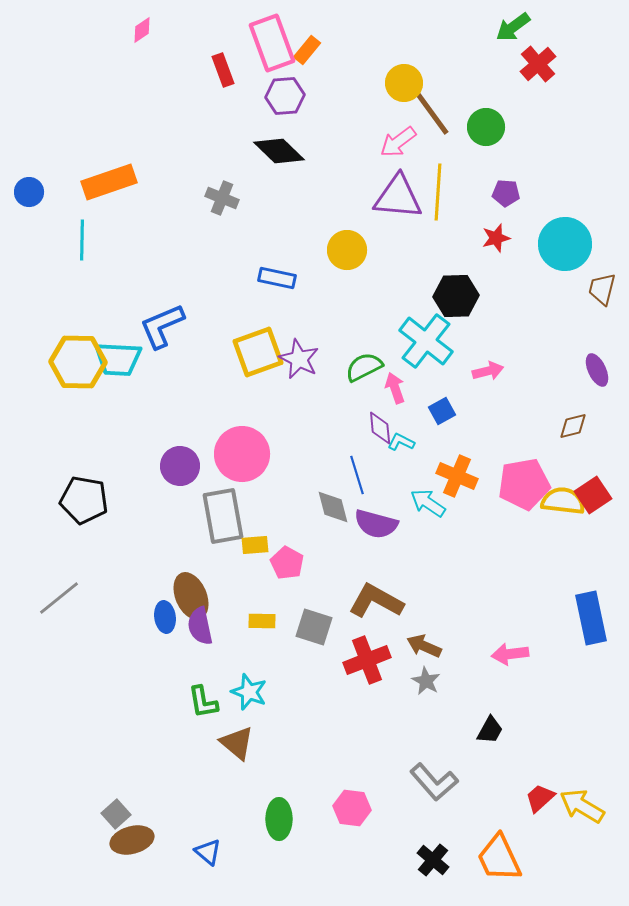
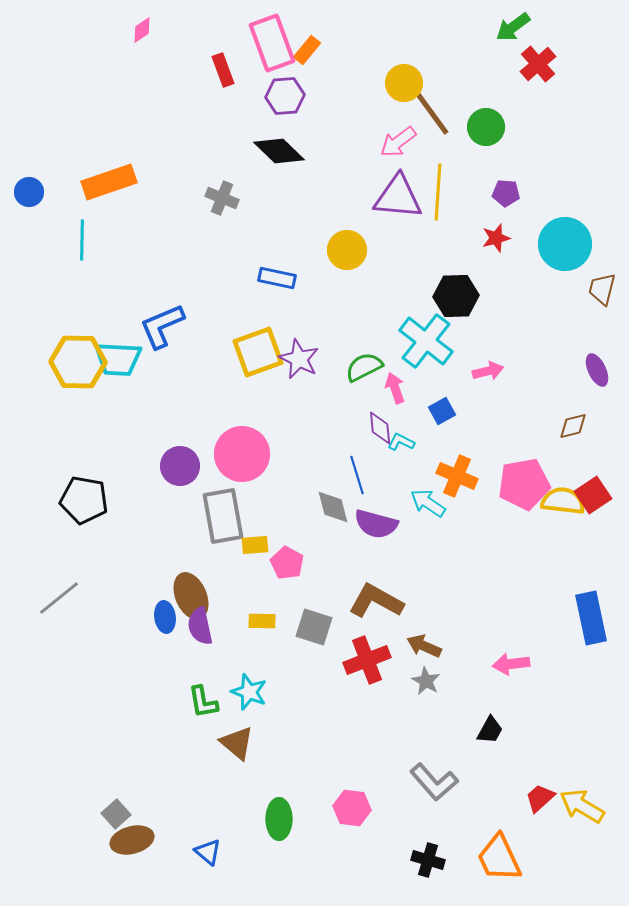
pink arrow at (510, 654): moved 1 px right, 10 px down
black cross at (433, 860): moved 5 px left; rotated 24 degrees counterclockwise
